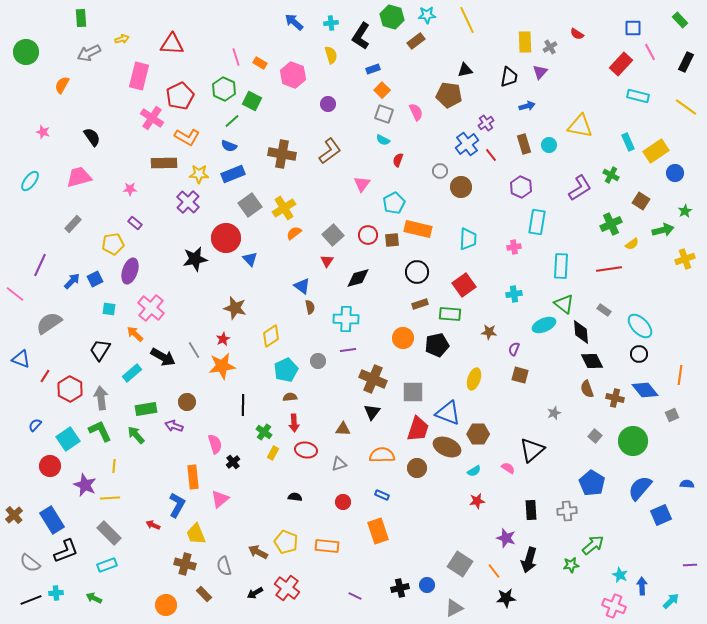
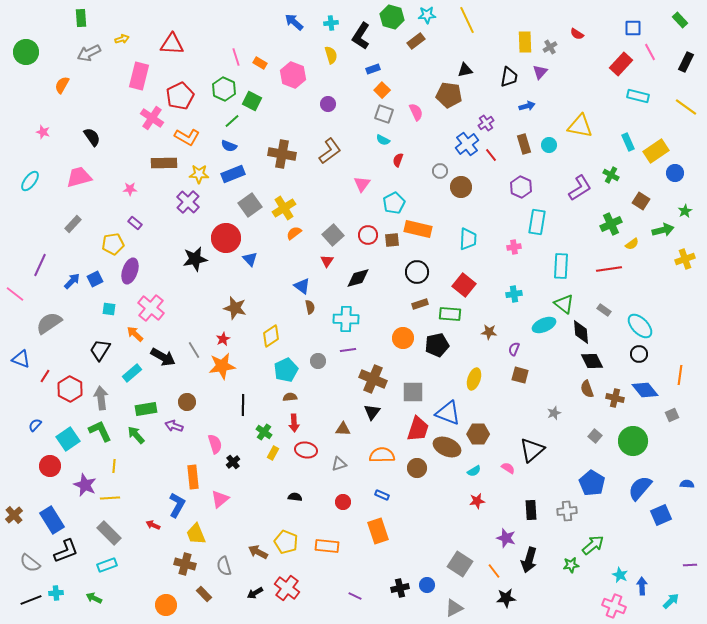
red square at (464, 285): rotated 15 degrees counterclockwise
